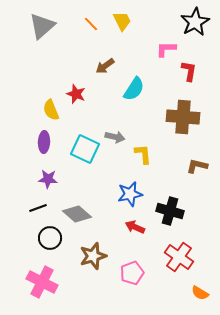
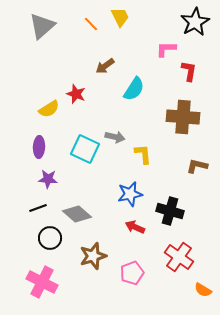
yellow trapezoid: moved 2 px left, 4 px up
yellow semicircle: moved 2 px left, 1 px up; rotated 100 degrees counterclockwise
purple ellipse: moved 5 px left, 5 px down
orange semicircle: moved 3 px right, 3 px up
